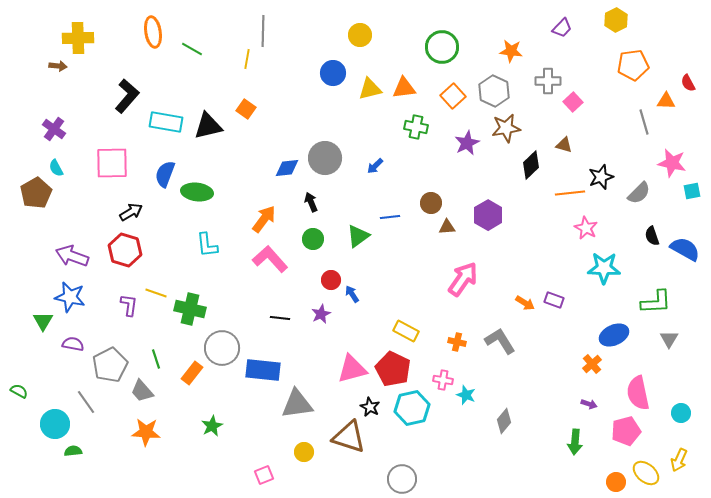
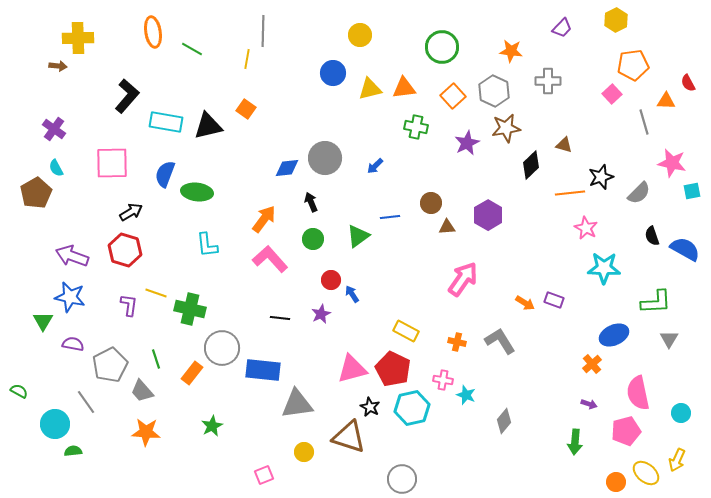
pink square at (573, 102): moved 39 px right, 8 px up
yellow arrow at (679, 460): moved 2 px left
